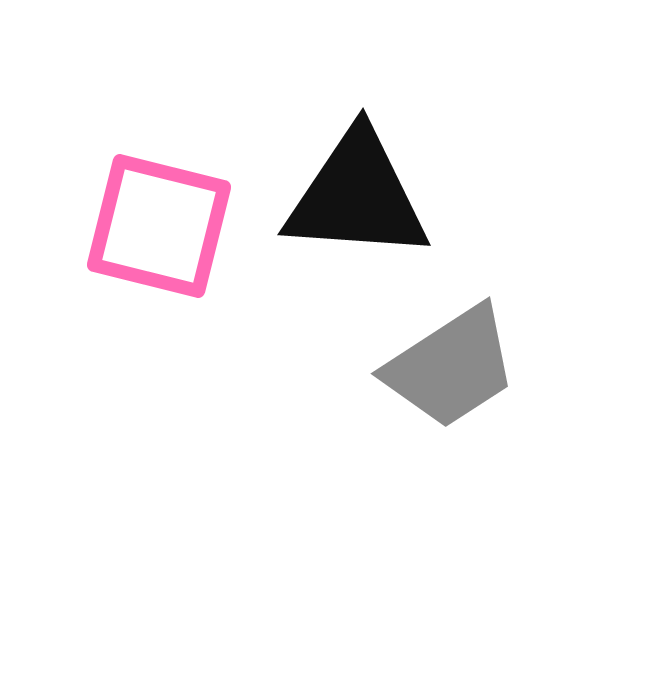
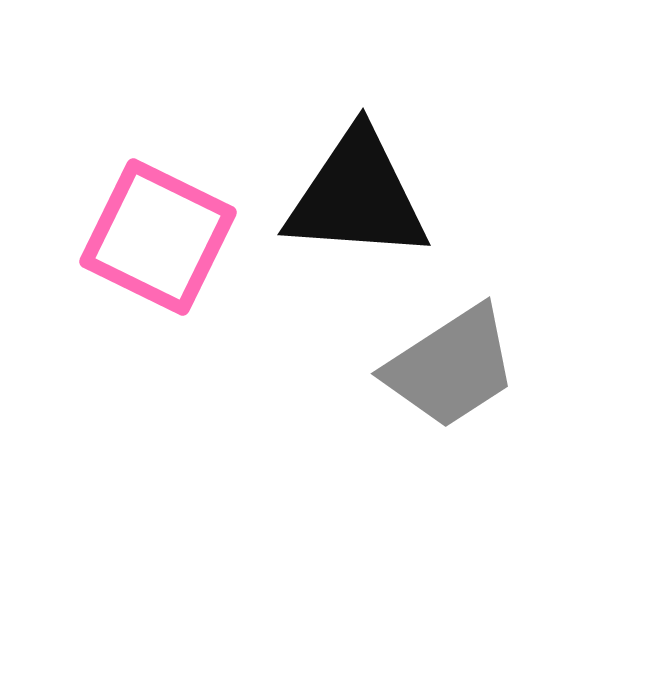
pink square: moved 1 px left, 11 px down; rotated 12 degrees clockwise
